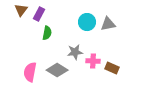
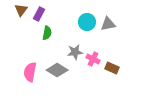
pink cross: moved 2 px up; rotated 24 degrees clockwise
